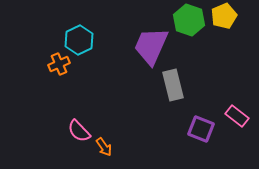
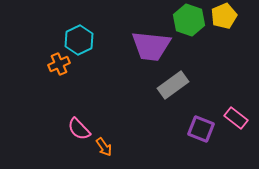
purple trapezoid: rotated 108 degrees counterclockwise
gray rectangle: rotated 68 degrees clockwise
pink rectangle: moved 1 px left, 2 px down
pink semicircle: moved 2 px up
